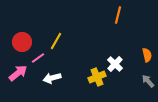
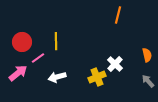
yellow line: rotated 30 degrees counterclockwise
white arrow: moved 5 px right, 1 px up
